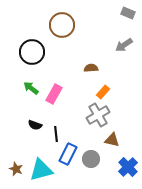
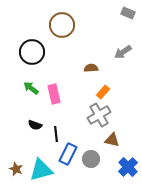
gray arrow: moved 1 px left, 7 px down
pink rectangle: rotated 42 degrees counterclockwise
gray cross: moved 1 px right
